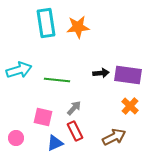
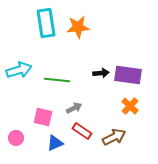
gray arrow: rotated 21 degrees clockwise
red rectangle: moved 7 px right; rotated 30 degrees counterclockwise
